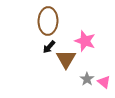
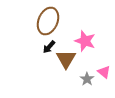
brown ellipse: rotated 20 degrees clockwise
pink triangle: moved 10 px up
